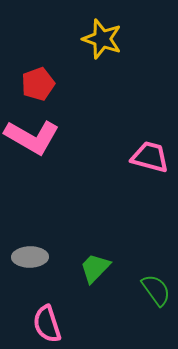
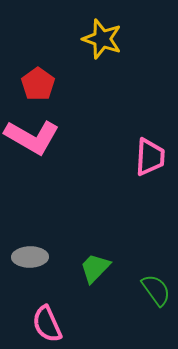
red pentagon: rotated 16 degrees counterclockwise
pink trapezoid: rotated 78 degrees clockwise
pink semicircle: rotated 6 degrees counterclockwise
